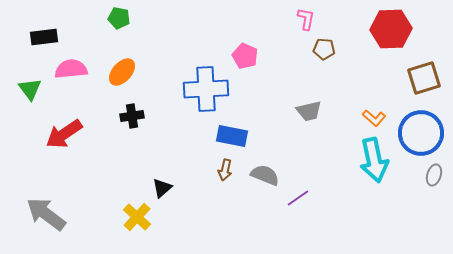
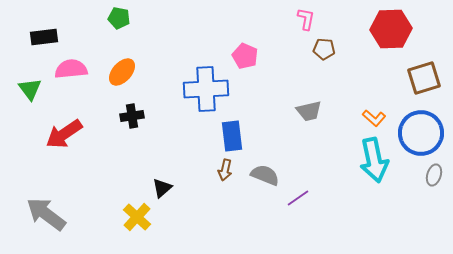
blue rectangle: rotated 72 degrees clockwise
